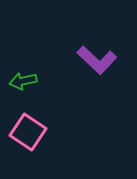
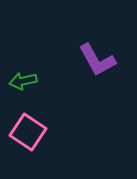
purple L-shape: rotated 18 degrees clockwise
